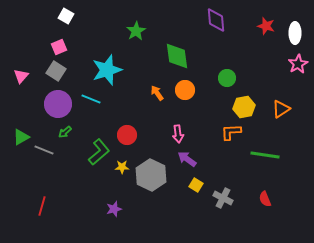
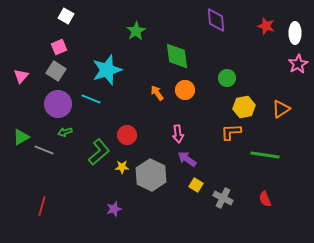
green arrow: rotated 24 degrees clockwise
